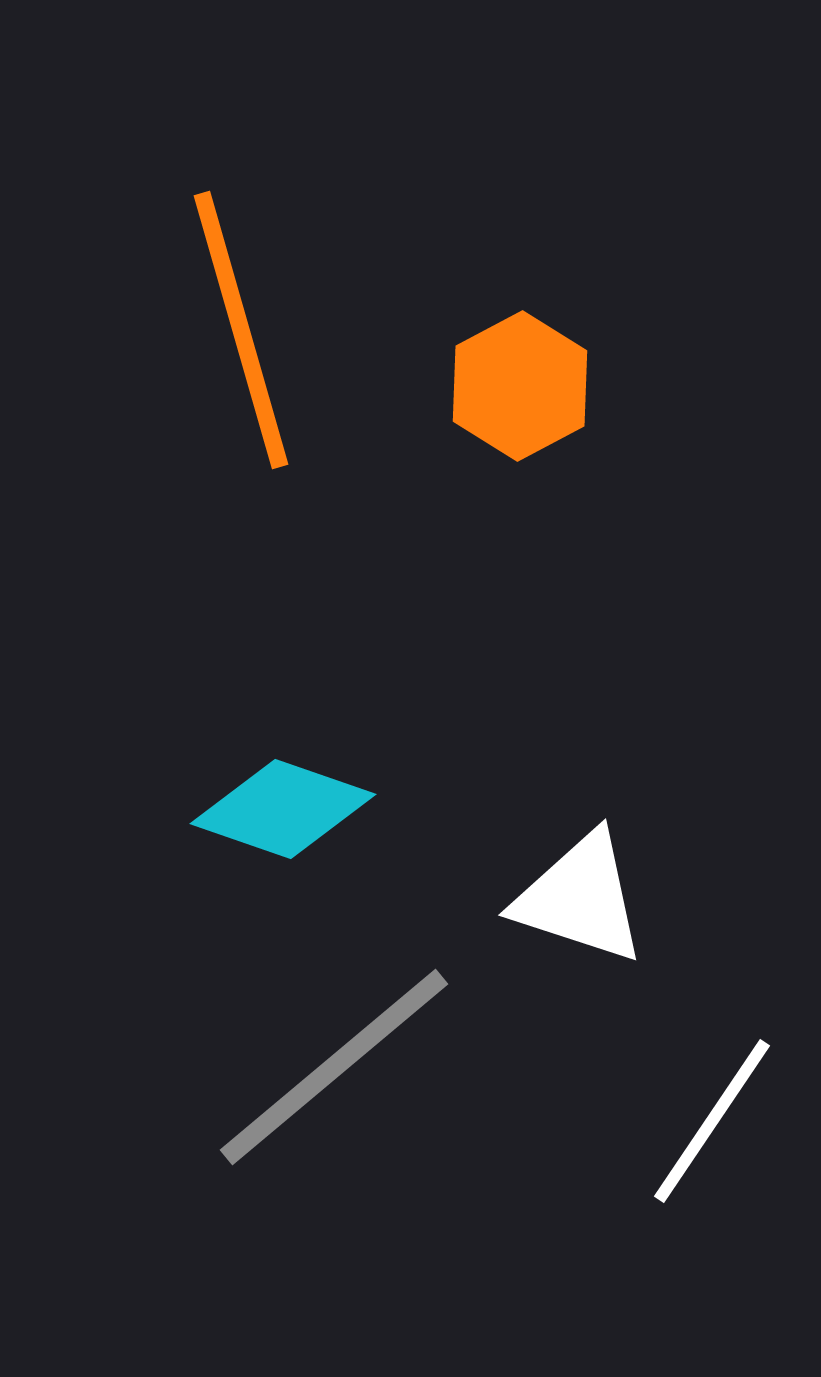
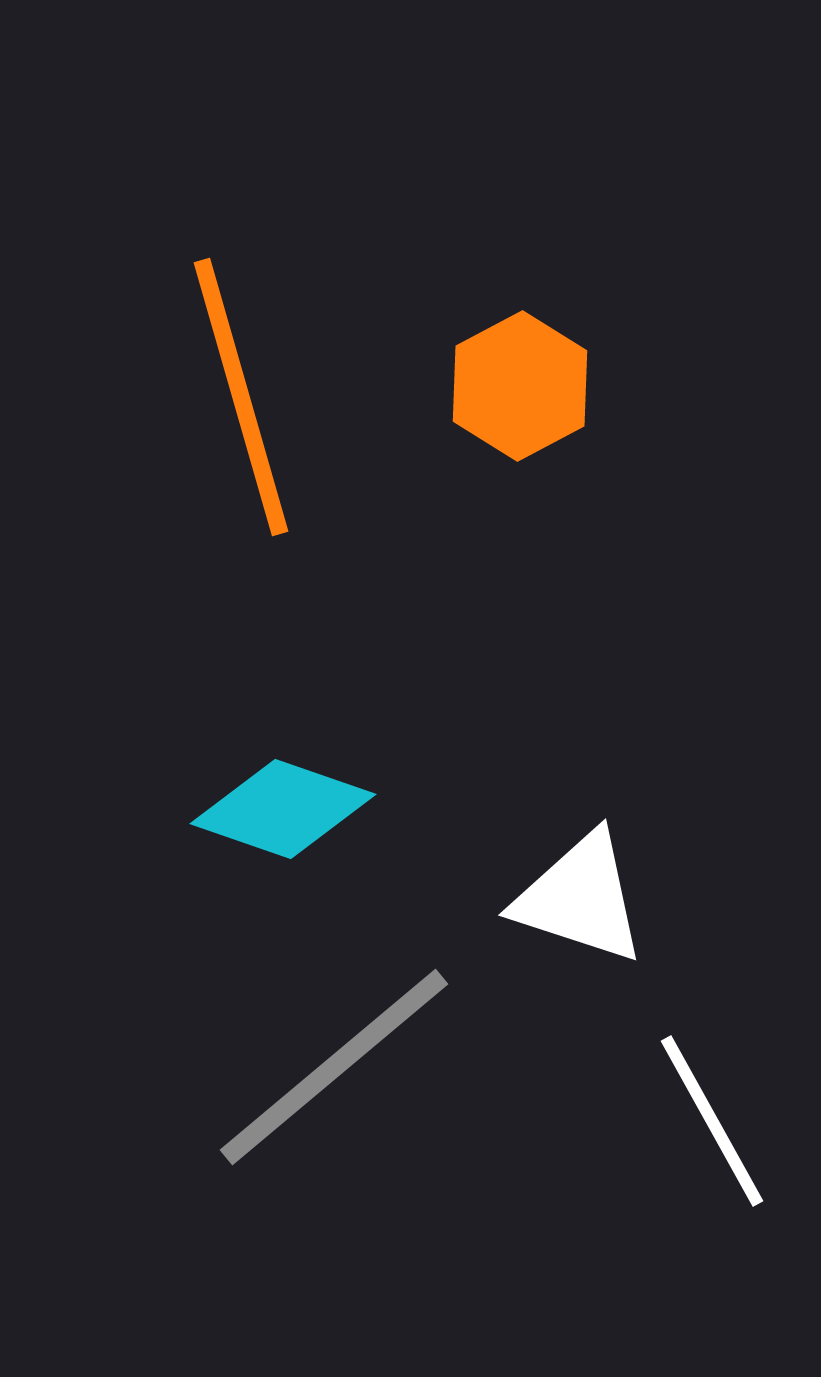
orange line: moved 67 px down
white line: rotated 63 degrees counterclockwise
